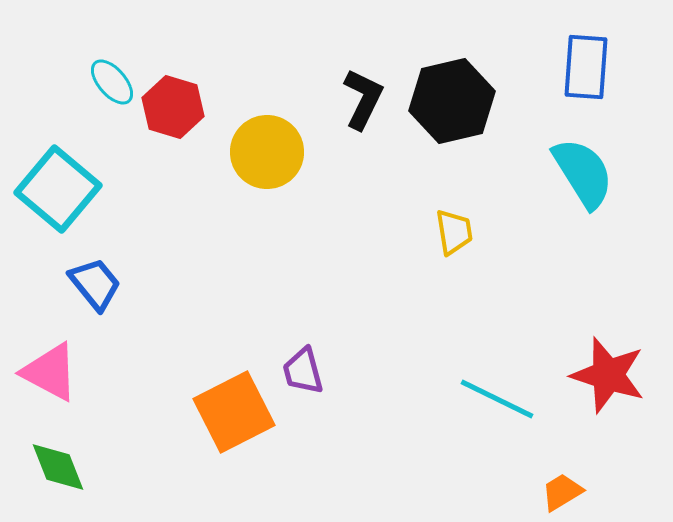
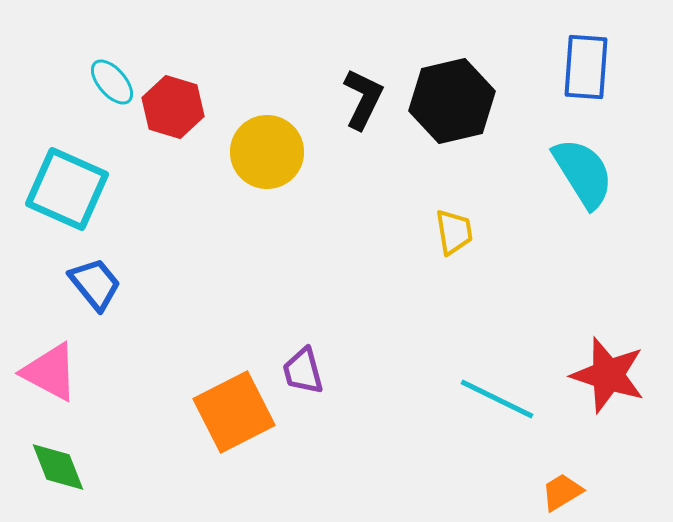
cyan square: moved 9 px right; rotated 16 degrees counterclockwise
